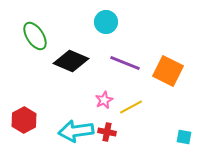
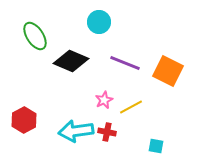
cyan circle: moved 7 px left
cyan square: moved 28 px left, 9 px down
